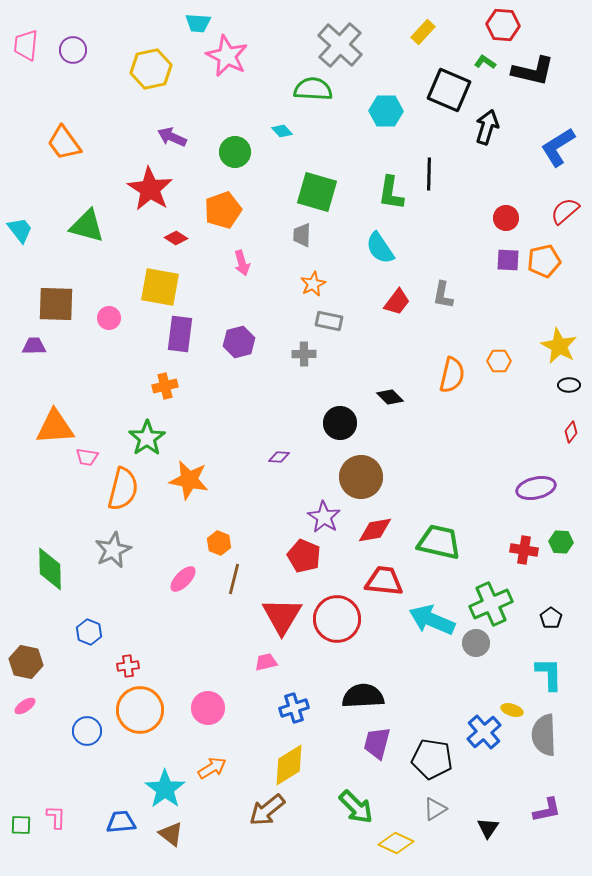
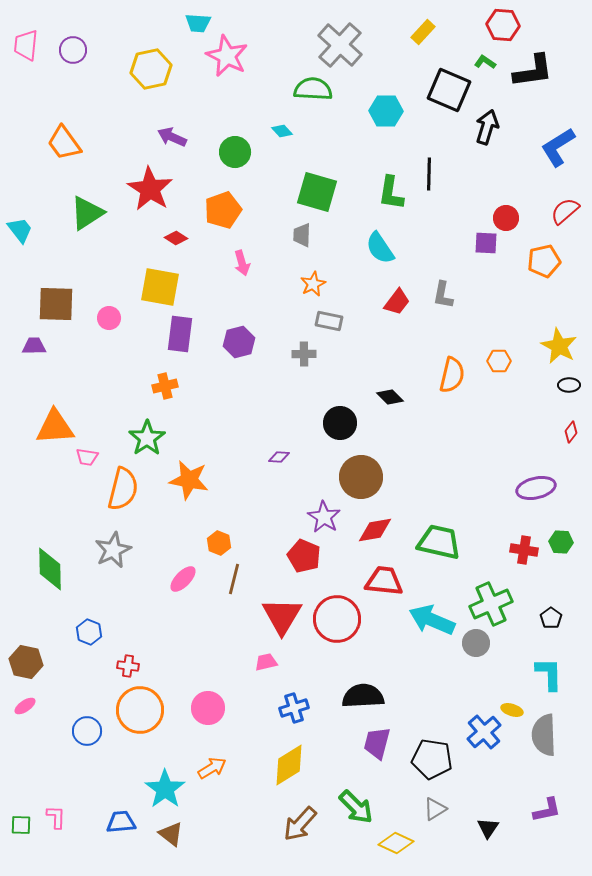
black L-shape at (533, 71): rotated 21 degrees counterclockwise
green triangle at (87, 226): moved 13 px up; rotated 48 degrees counterclockwise
purple square at (508, 260): moved 22 px left, 17 px up
red cross at (128, 666): rotated 15 degrees clockwise
brown arrow at (267, 810): moved 33 px right, 14 px down; rotated 9 degrees counterclockwise
